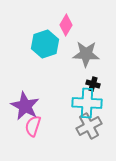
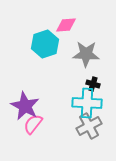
pink diamond: rotated 55 degrees clockwise
pink semicircle: moved 2 px up; rotated 20 degrees clockwise
